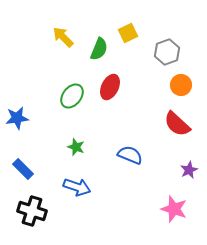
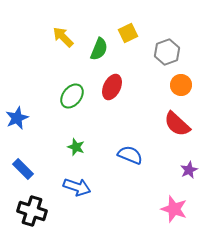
red ellipse: moved 2 px right
blue star: rotated 15 degrees counterclockwise
